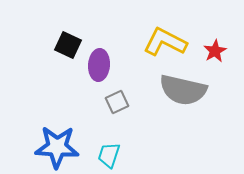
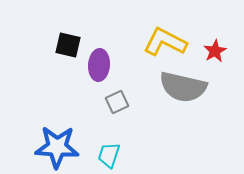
black square: rotated 12 degrees counterclockwise
gray semicircle: moved 3 px up
